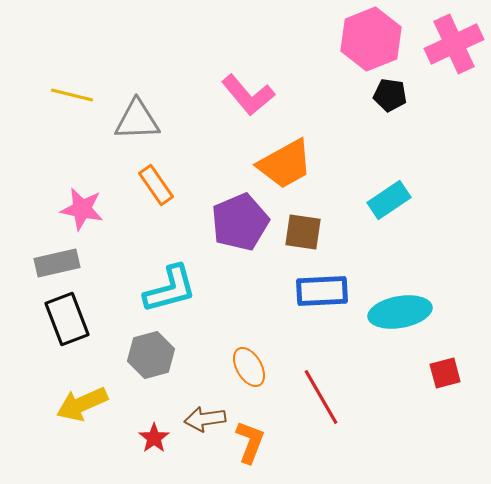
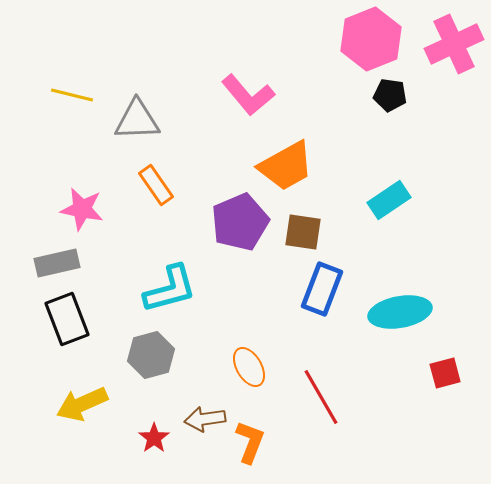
orange trapezoid: moved 1 px right, 2 px down
blue rectangle: moved 2 px up; rotated 66 degrees counterclockwise
